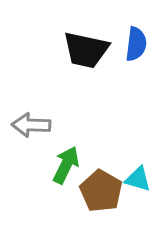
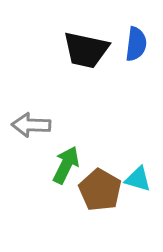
brown pentagon: moved 1 px left, 1 px up
